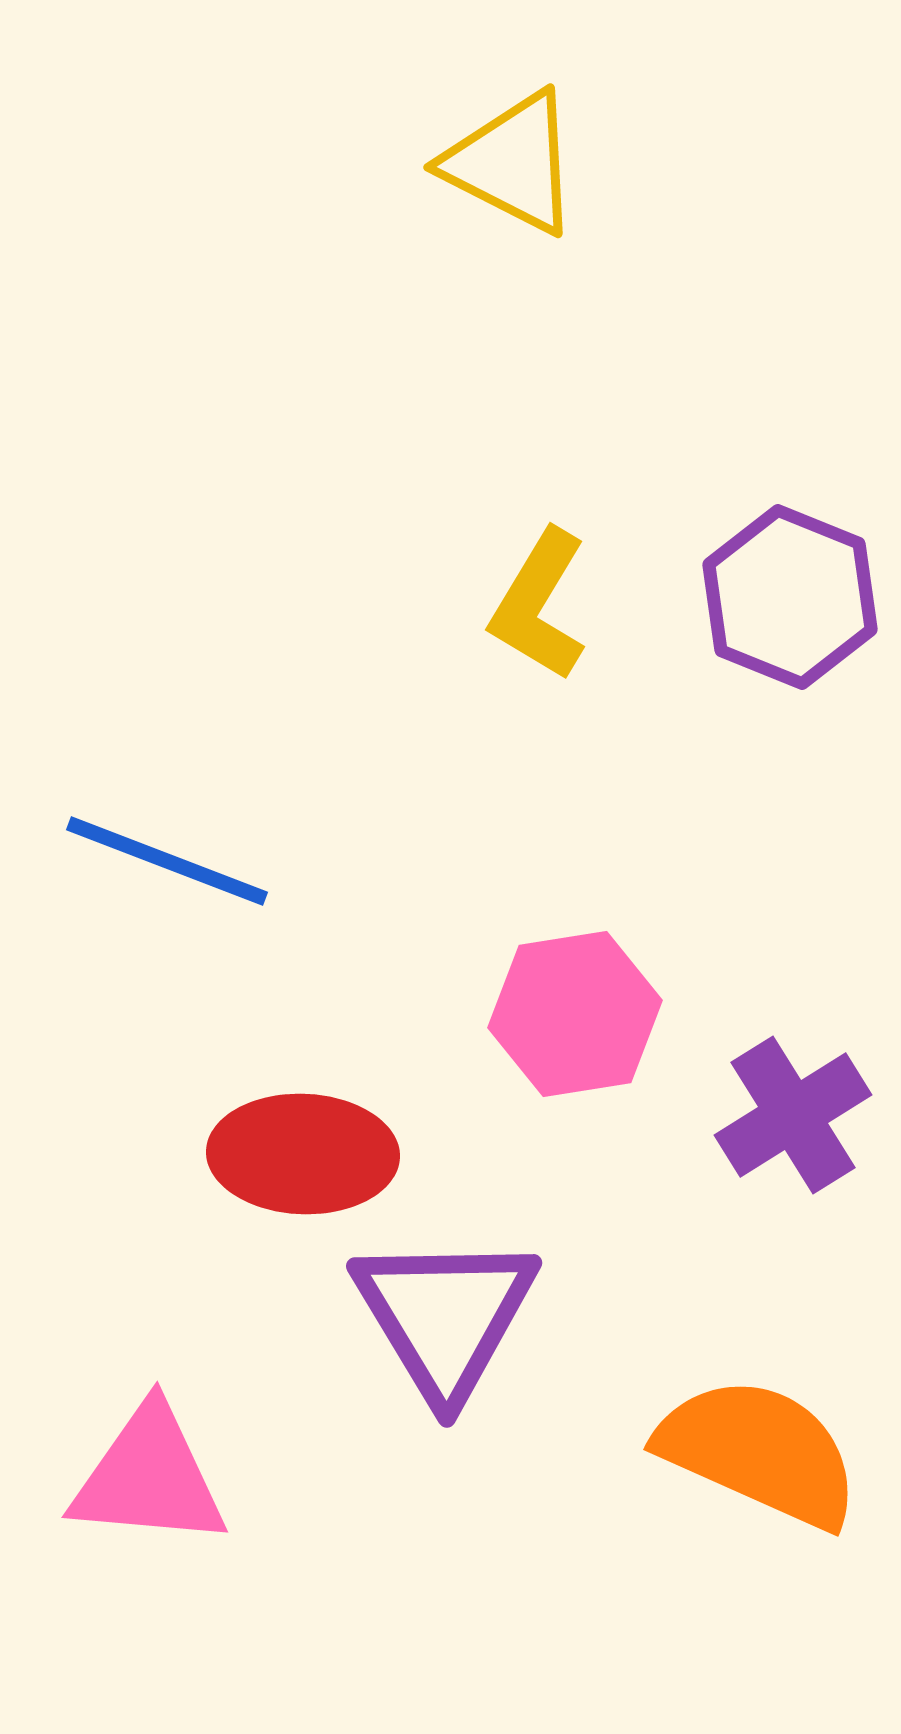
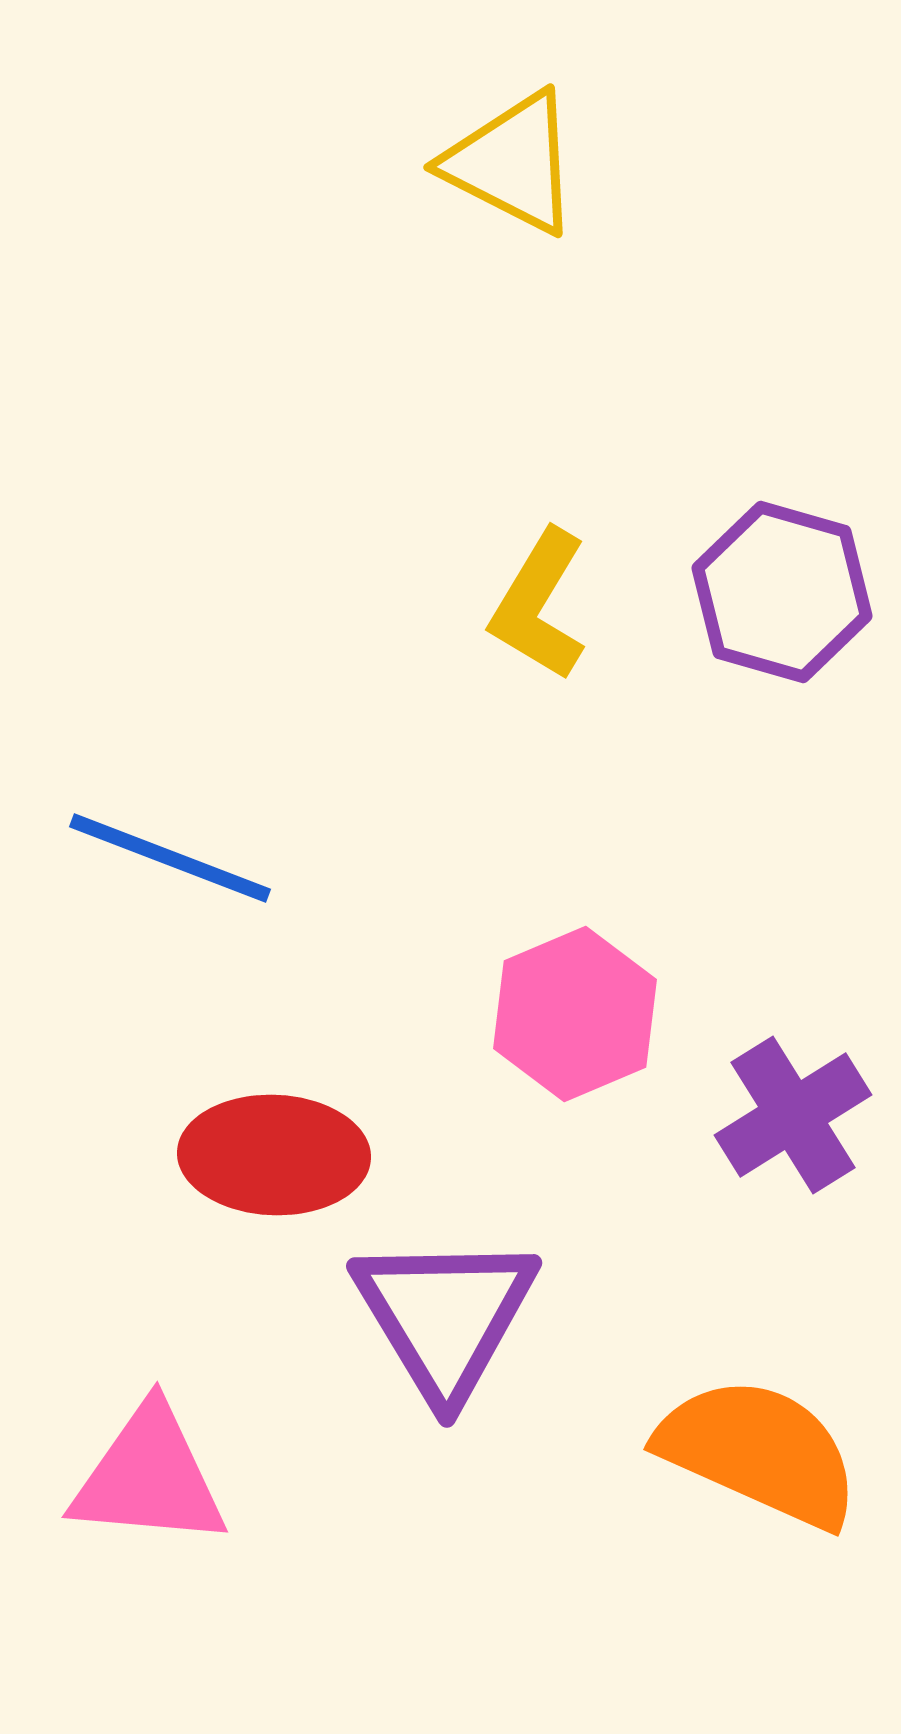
purple hexagon: moved 8 px left, 5 px up; rotated 6 degrees counterclockwise
blue line: moved 3 px right, 3 px up
pink hexagon: rotated 14 degrees counterclockwise
red ellipse: moved 29 px left, 1 px down
